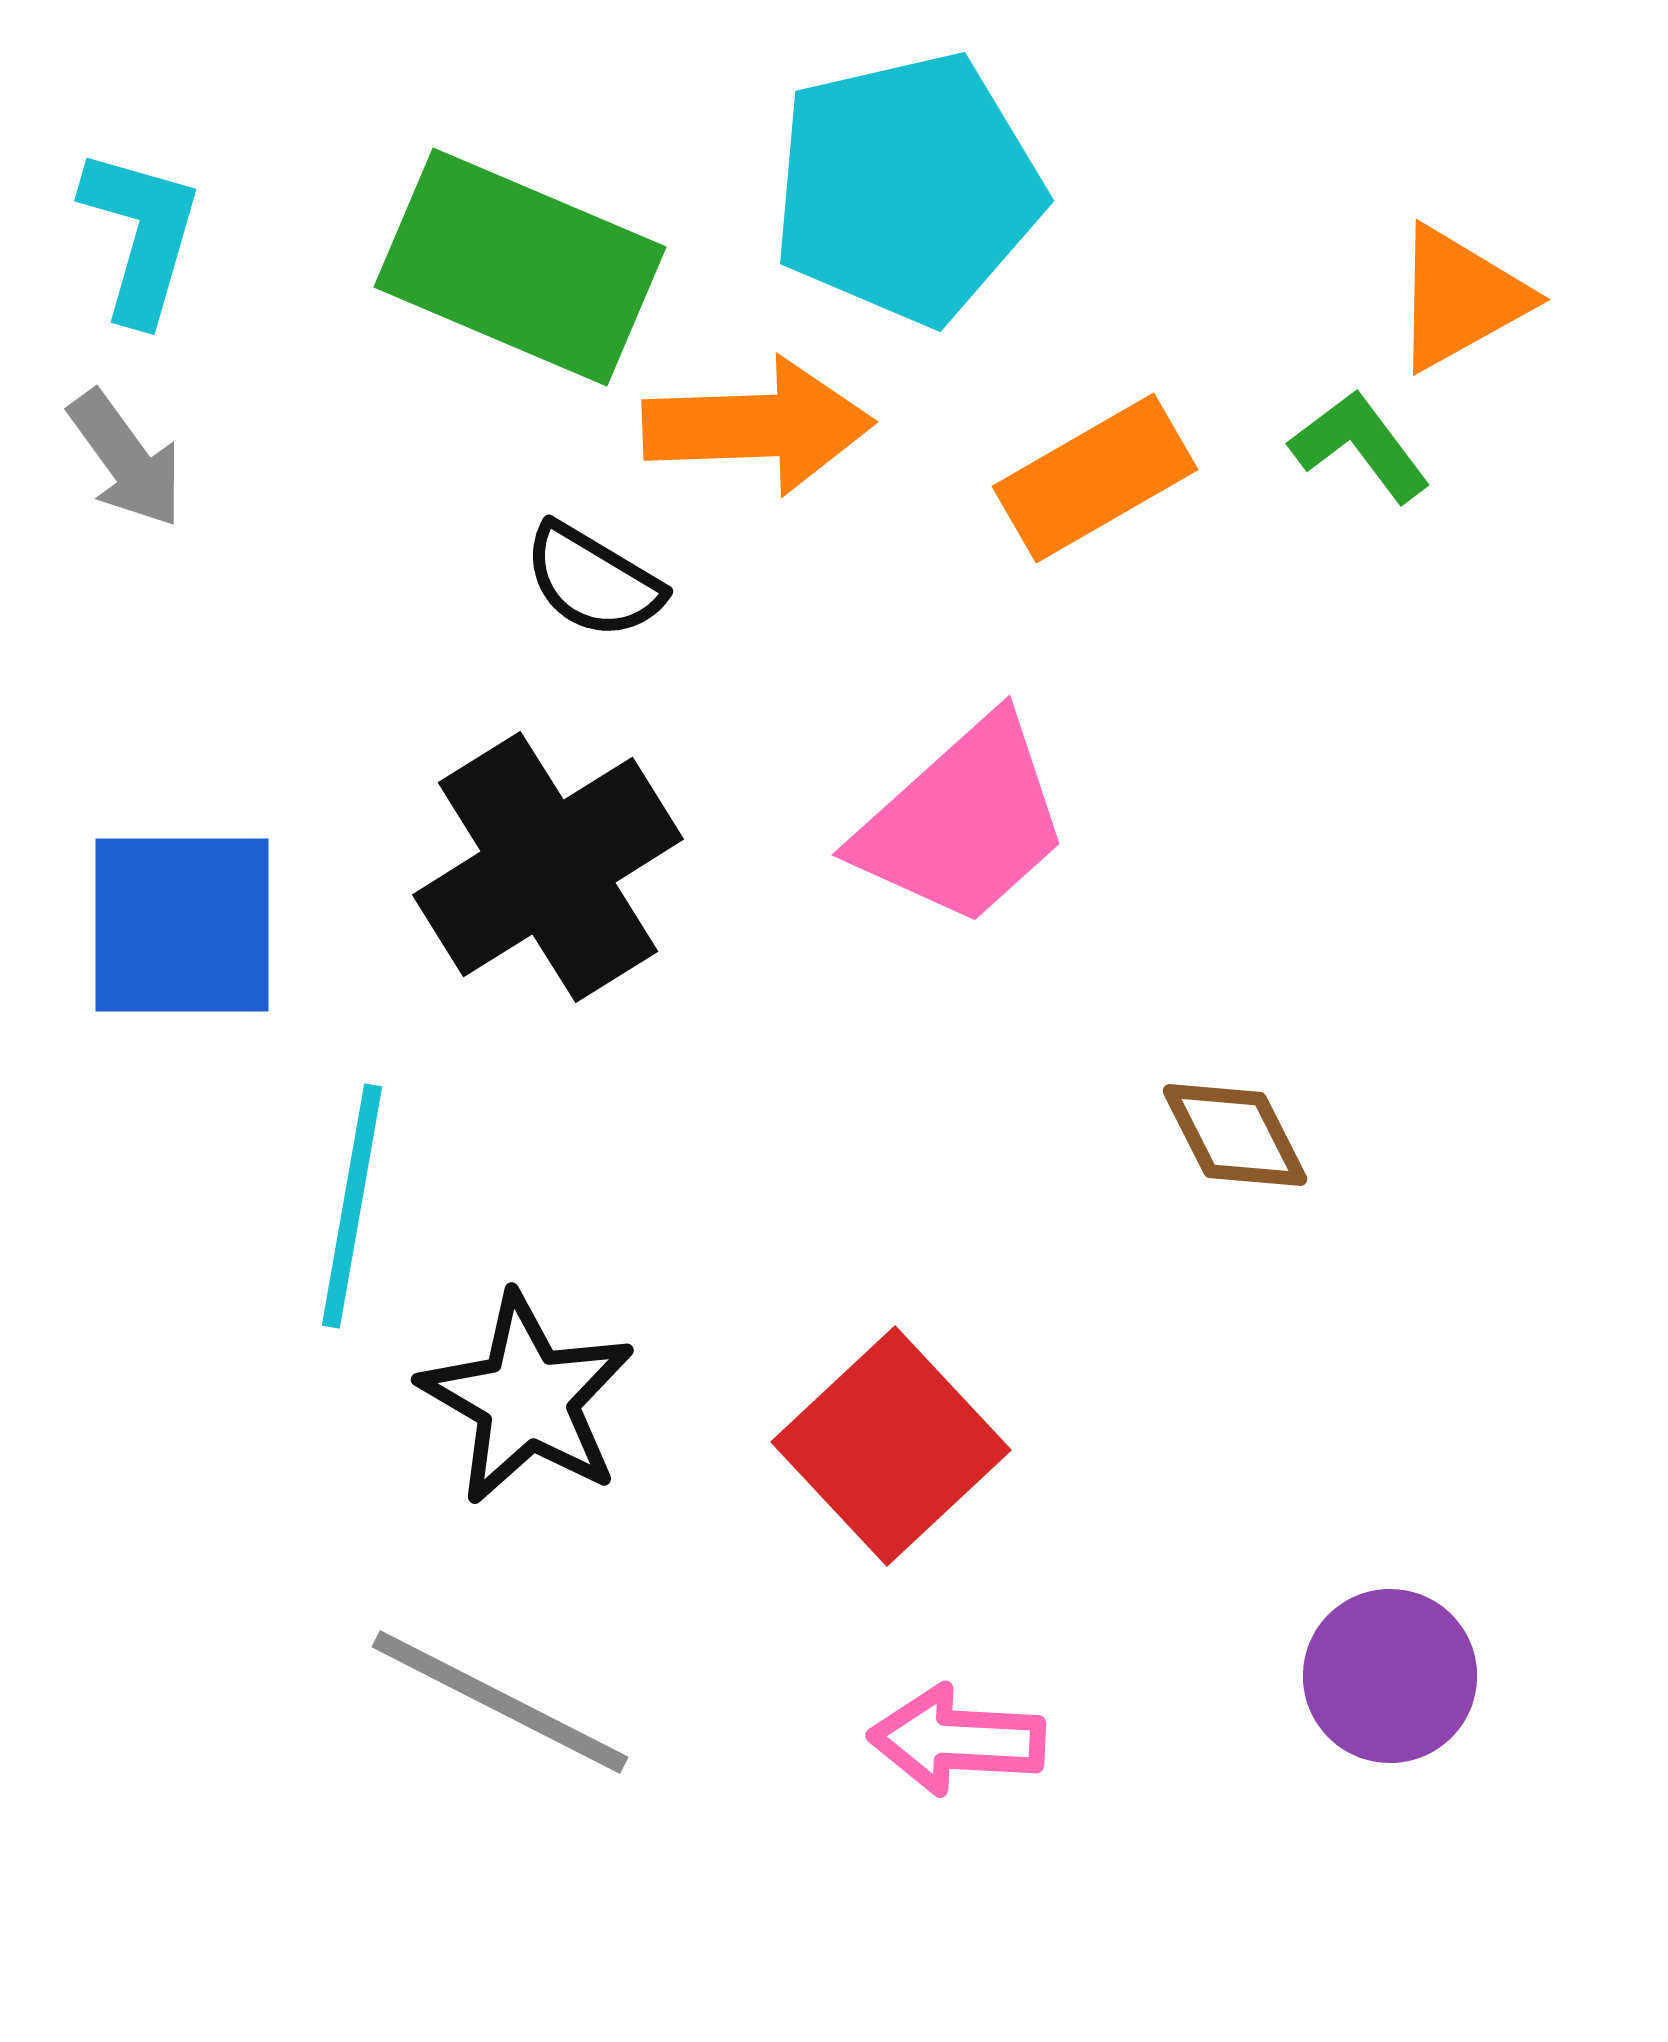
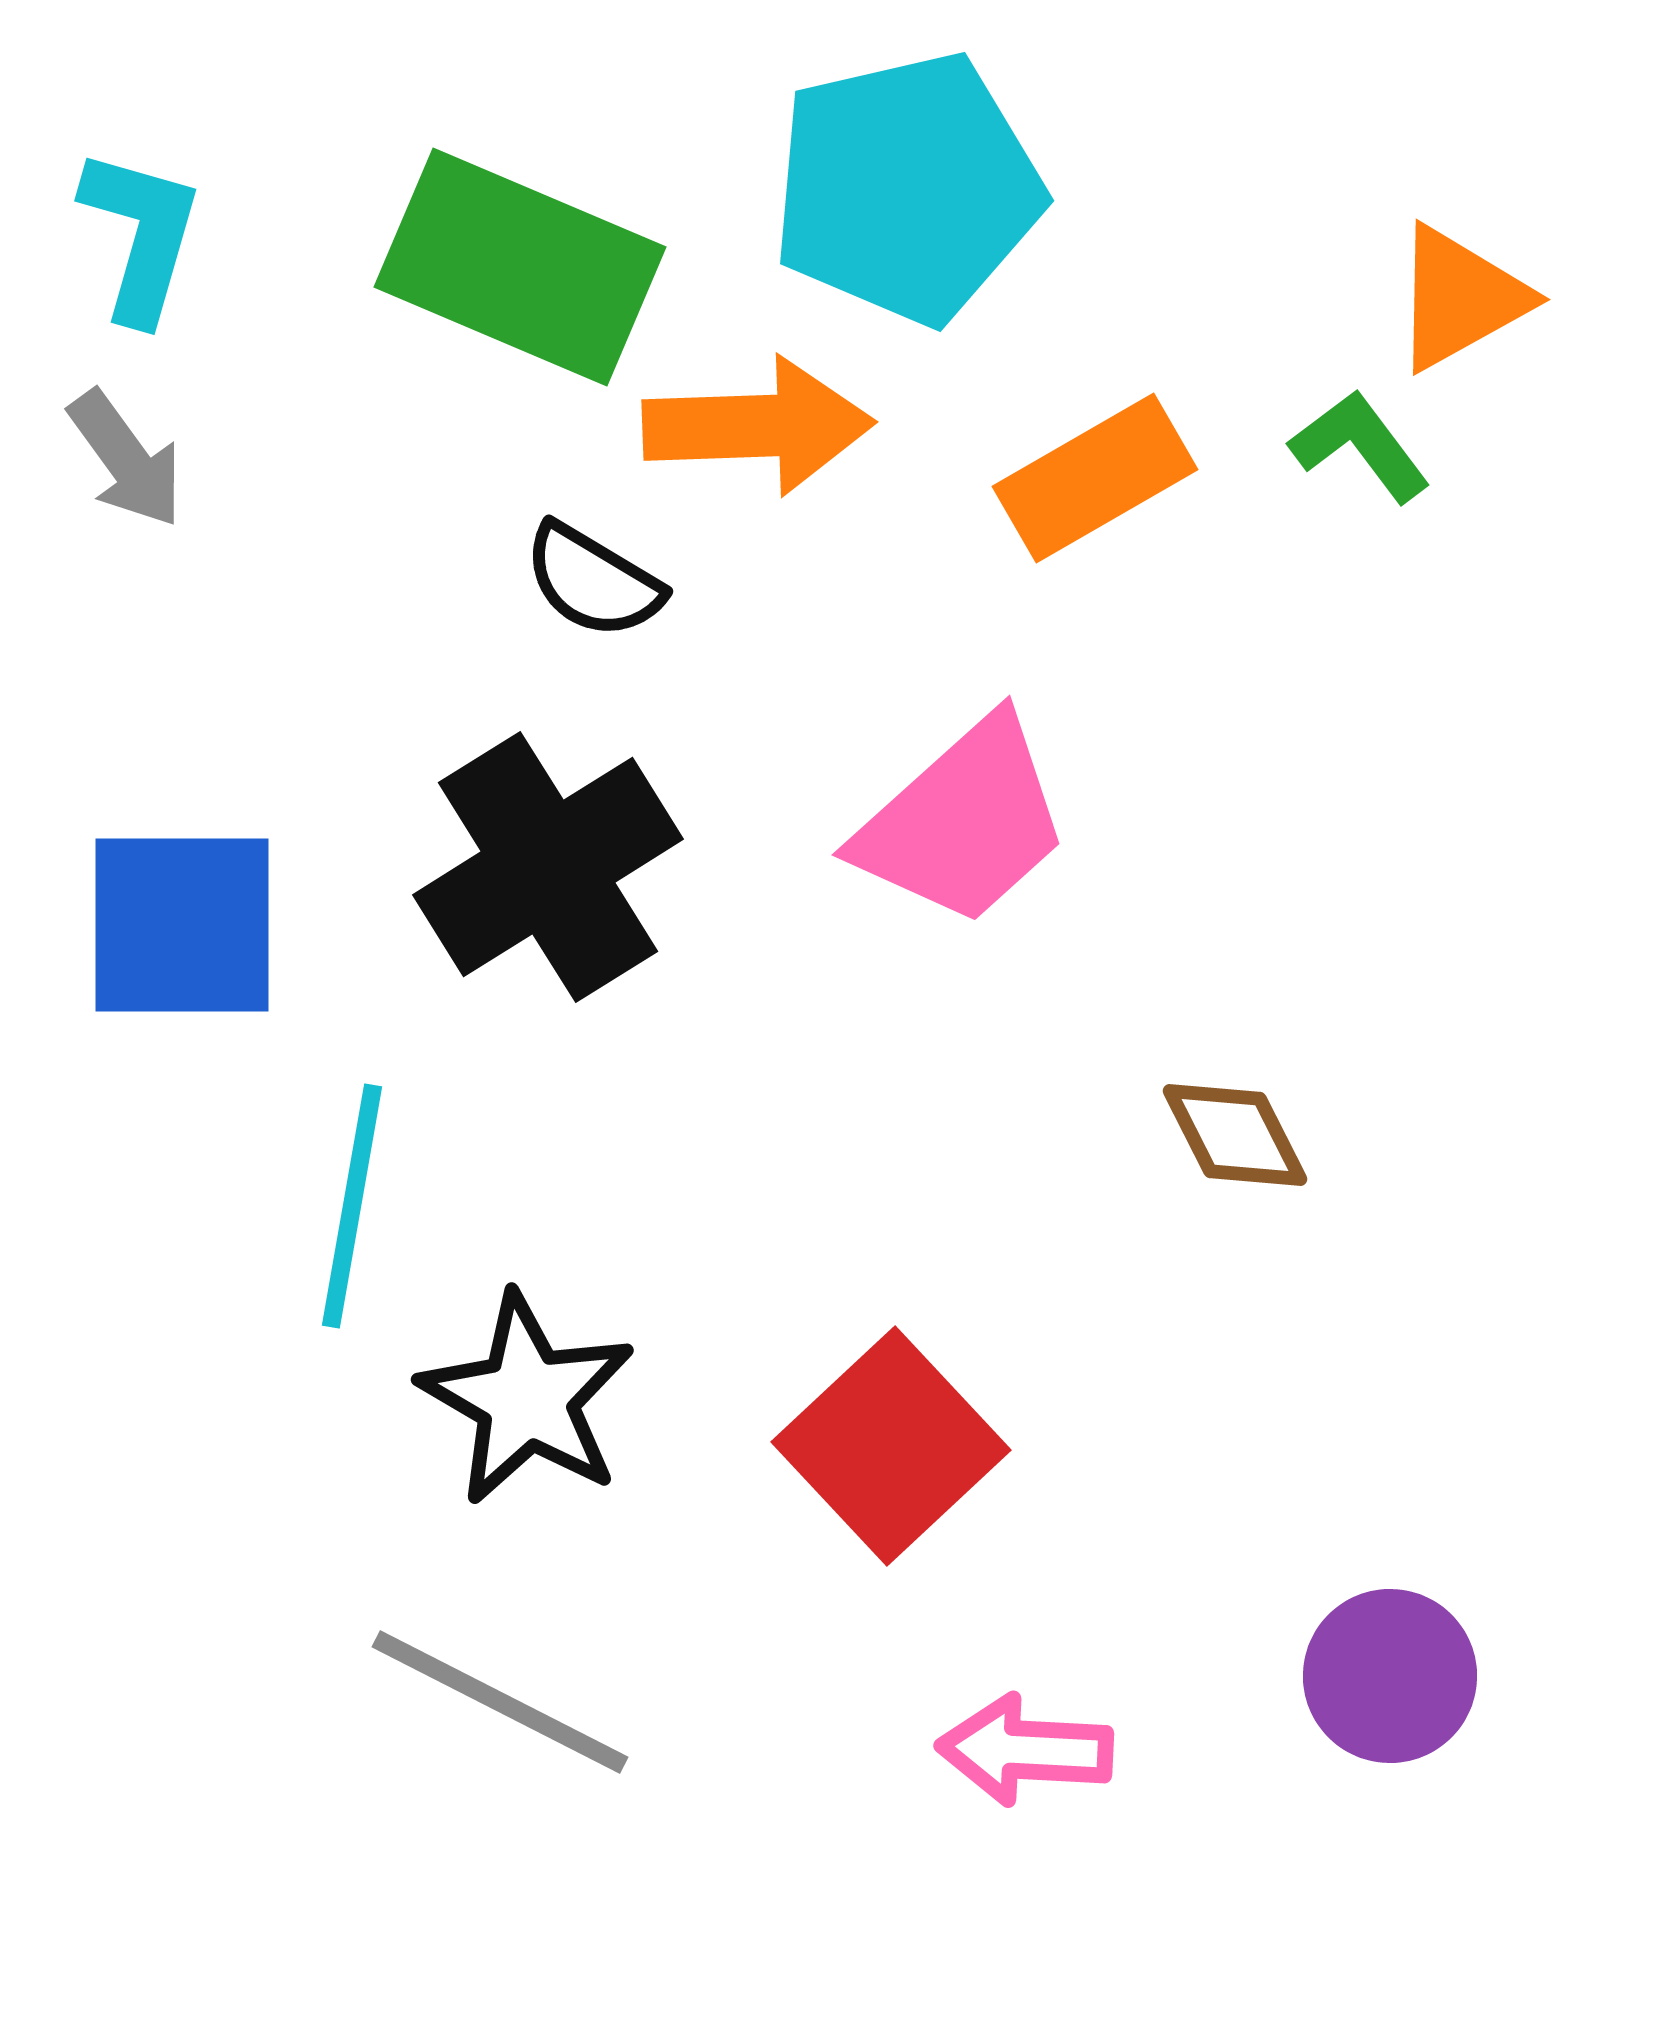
pink arrow: moved 68 px right, 10 px down
